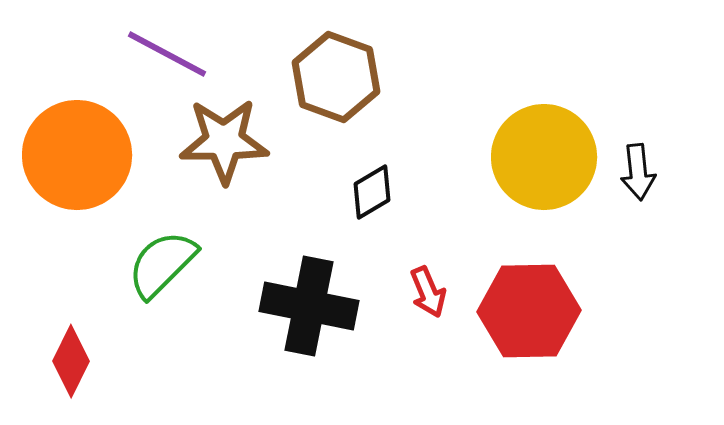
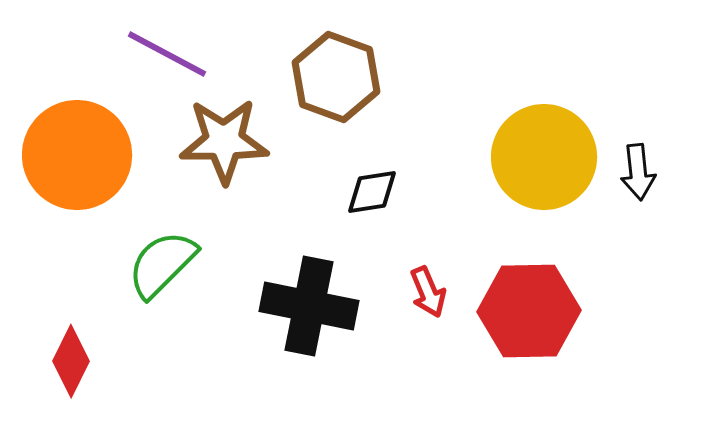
black diamond: rotated 22 degrees clockwise
